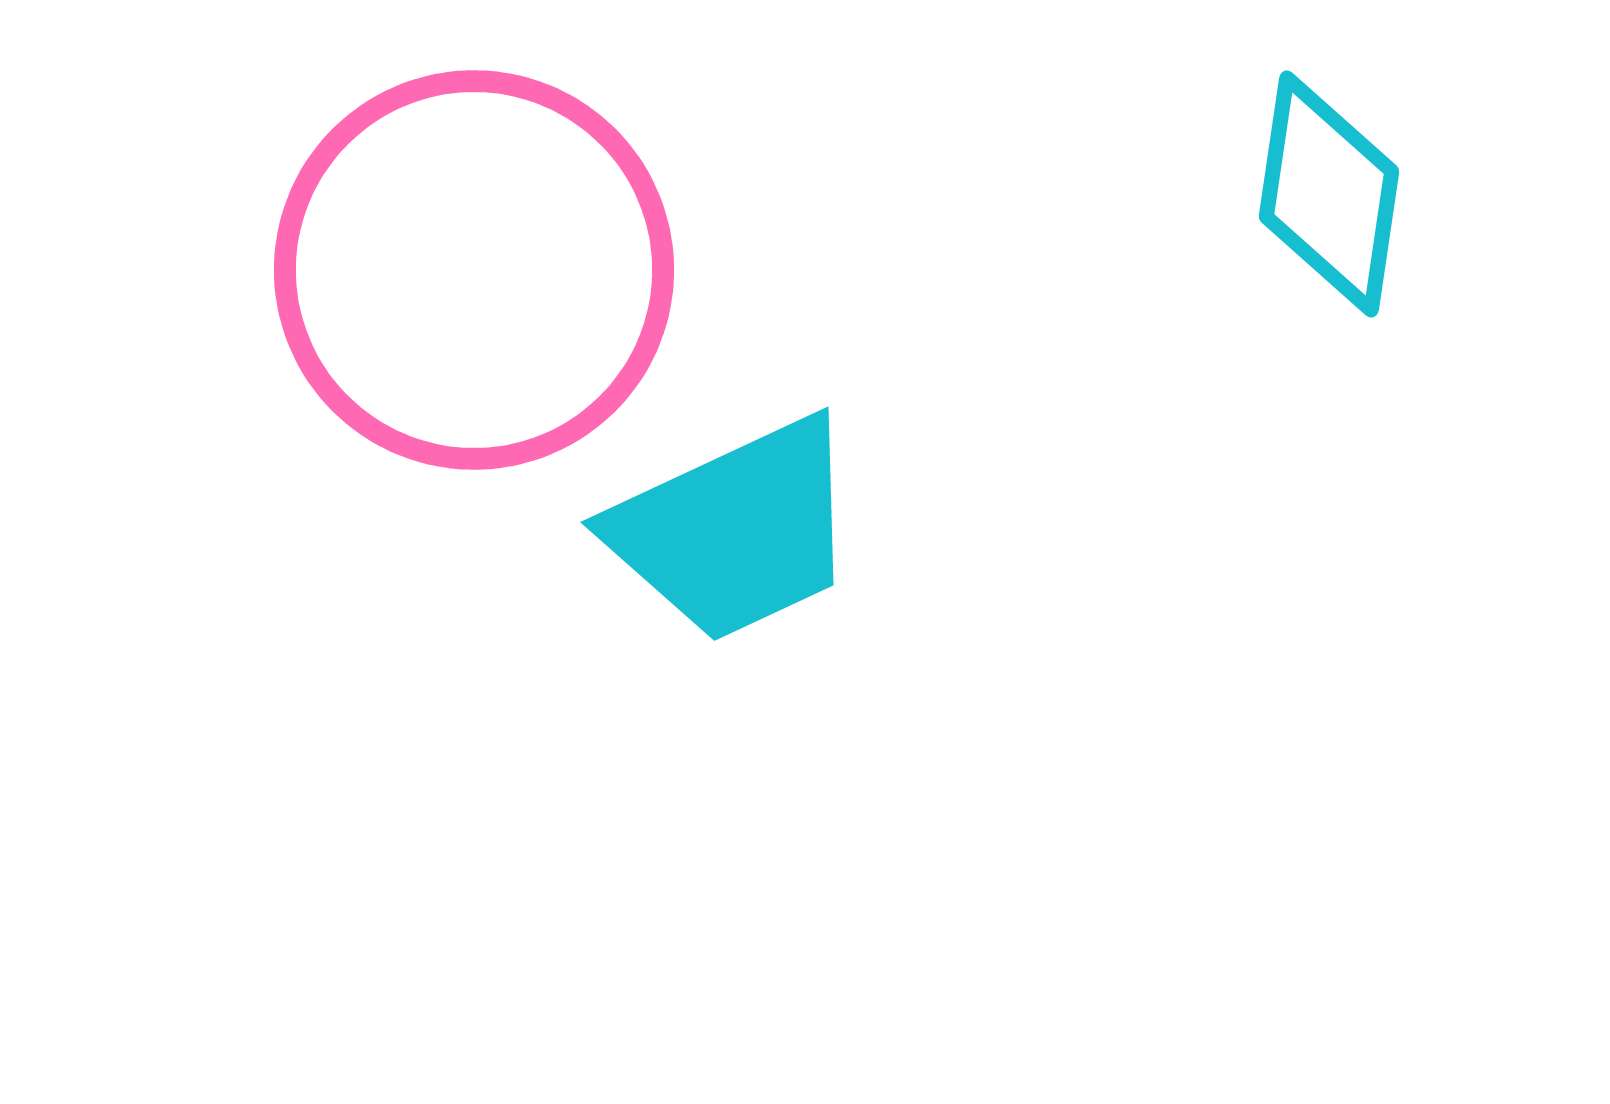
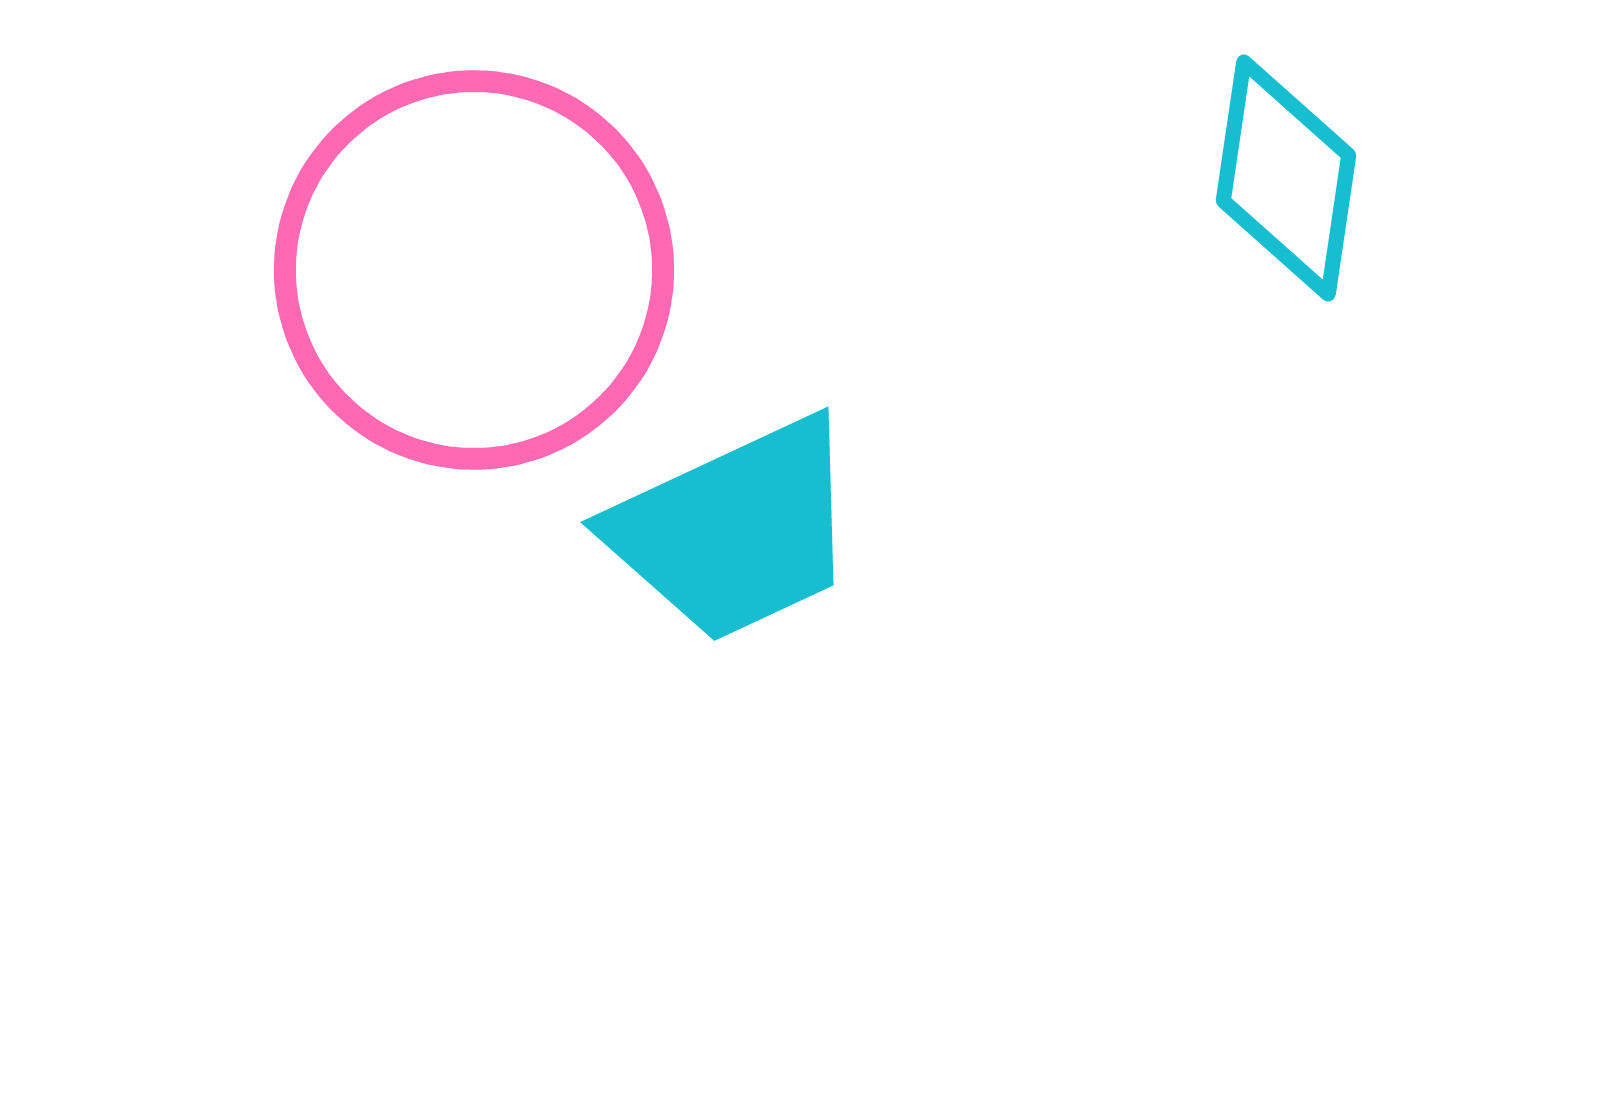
cyan diamond: moved 43 px left, 16 px up
